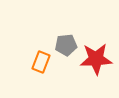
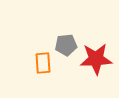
orange rectangle: moved 2 px right, 1 px down; rotated 25 degrees counterclockwise
